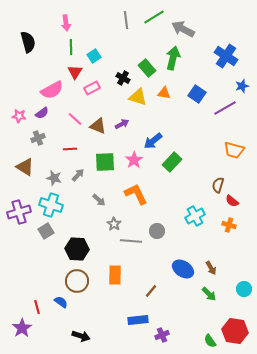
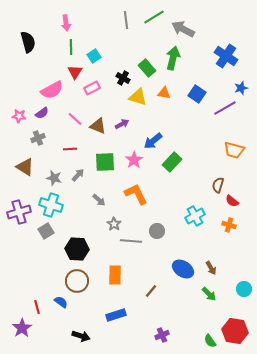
blue star at (242, 86): moved 1 px left, 2 px down
blue rectangle at (138, 320): moved 22 px left, 5 px up; rotated 12 degrees counterclockwise
